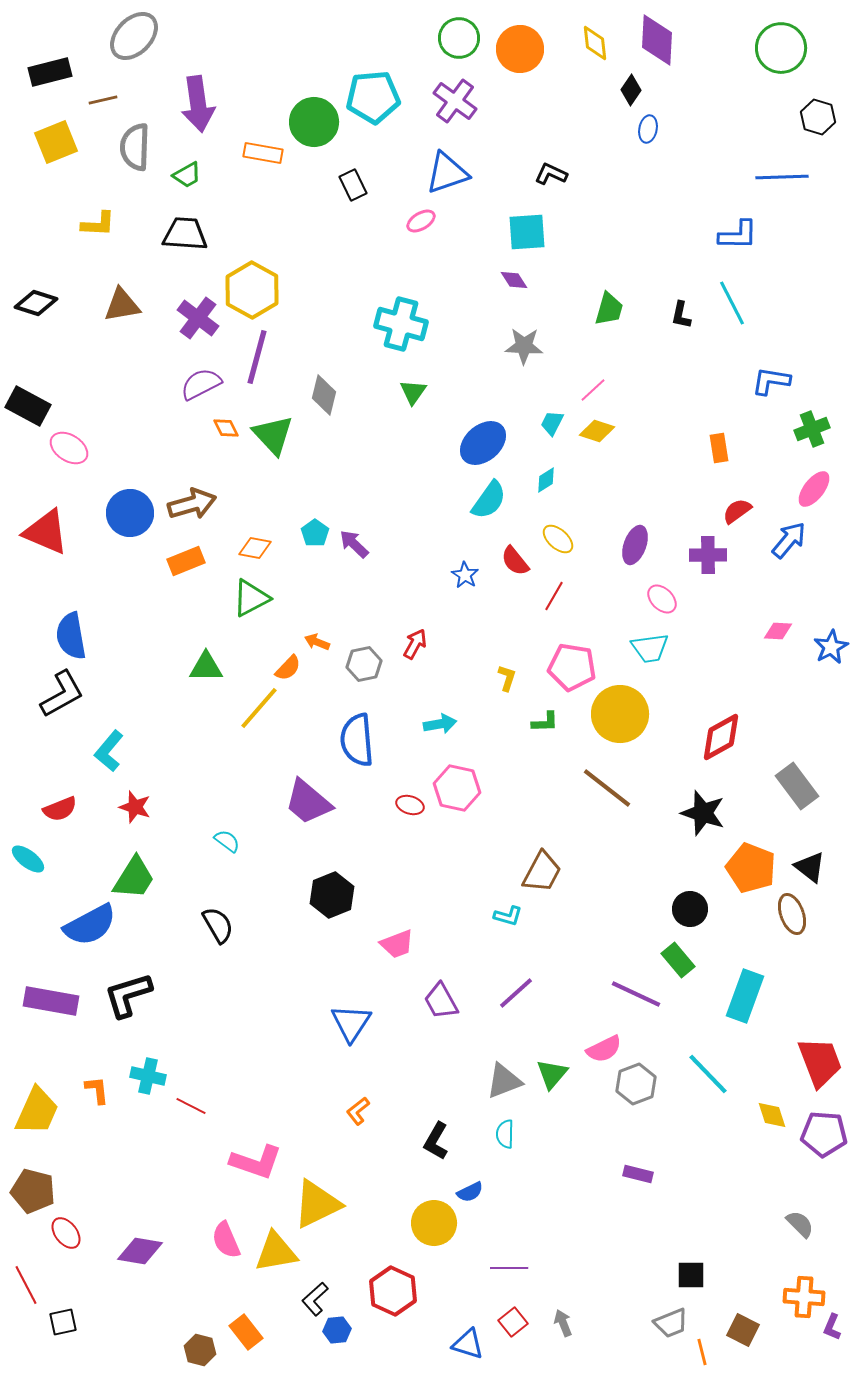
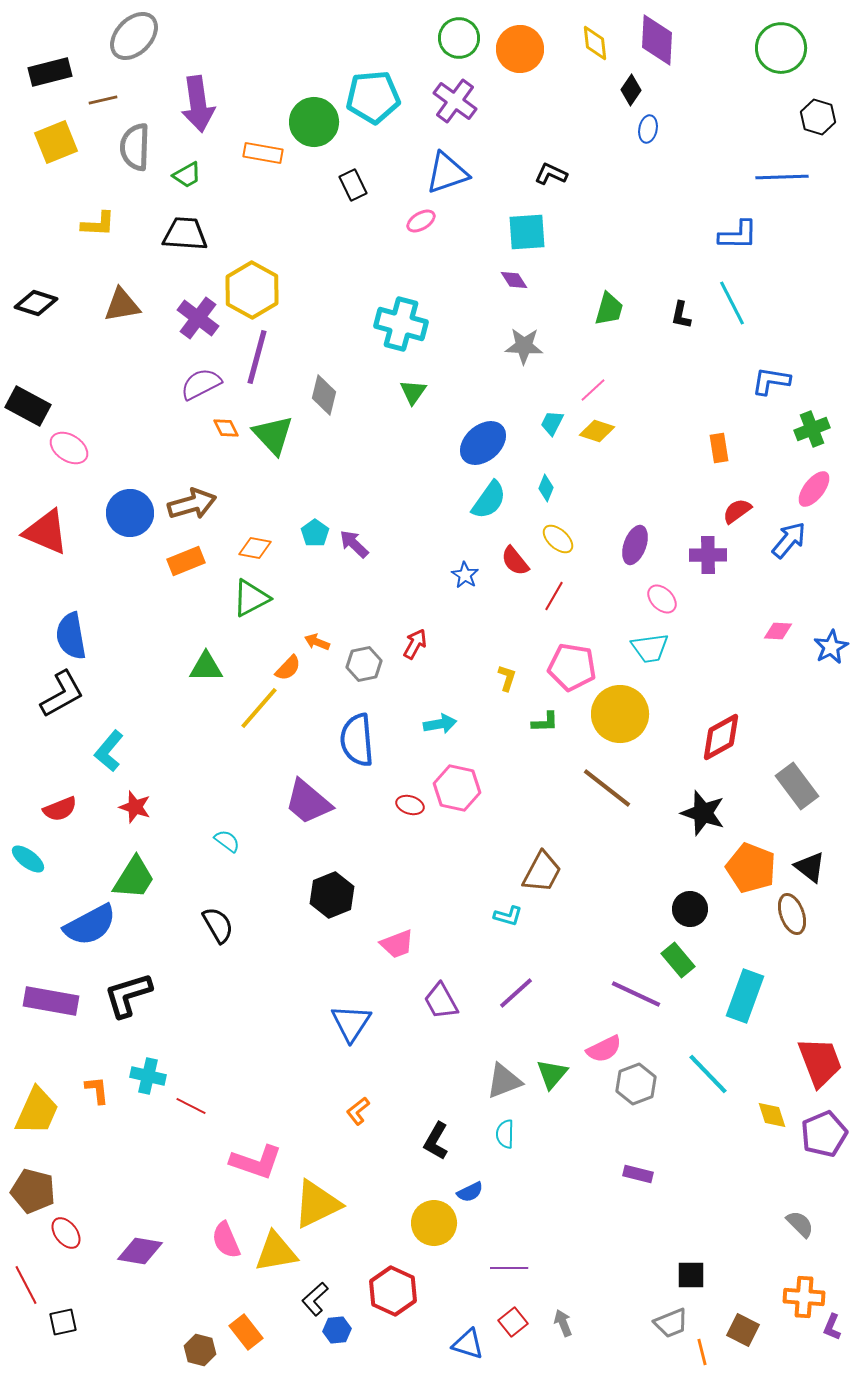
cyan diamond at (546, 480): moved 8 px down; rotated 36 degrees counterclockwise
purple pentagon at (824, 1134): rotated 27 degrees counterclockwise
